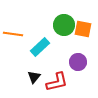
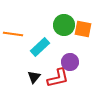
purple circle: moved 8 px left
red L-shape: moved 1 px right, 4 px up
